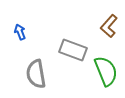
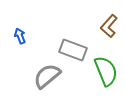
blue arrow: moved 4 px down
gray semicircle: moved 11 px right, 2 px down; rotated 60 degrees clockwise
